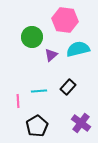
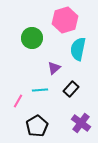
pink hexagon: rotated 25 degrees counterclockwise
green circle: moved 1 px down
cyan semicircle: rotated 65 degrees counterclockwise
purple triangle: moved 3 px right, 13 px down
black rectangle: moved 3 px right, 2 px down
cyan line: moved 1 px right, 1 px up
pink line: rotated 32 degrees clockwise
